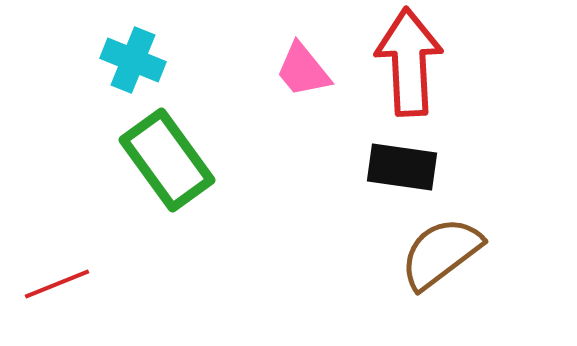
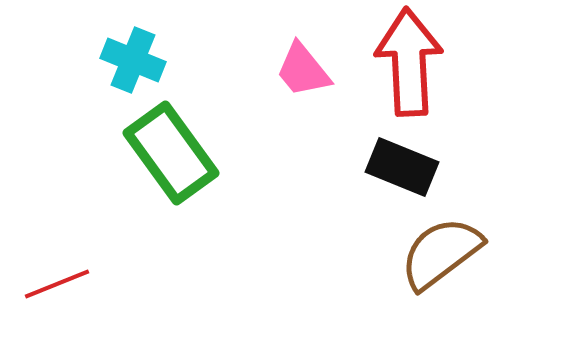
green rectangle: moved 4 px right, 7 px up
black rectangle: rotated 14 degrees clockwise
